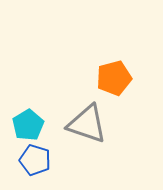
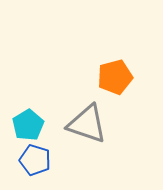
orange pentagon: moved 1 px right, 1 px up
